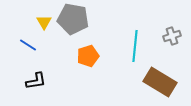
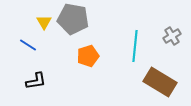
gray cross: rotated 12 degrees counterclockwise
